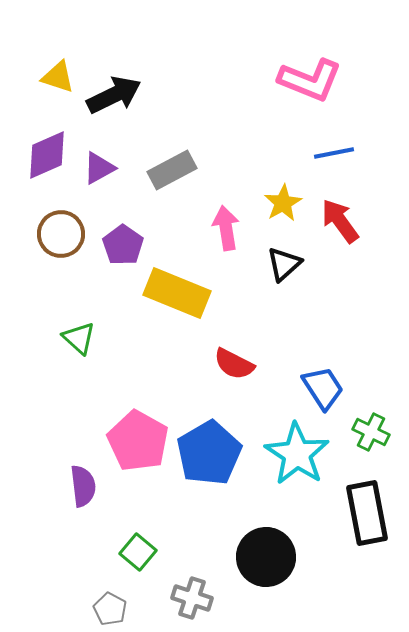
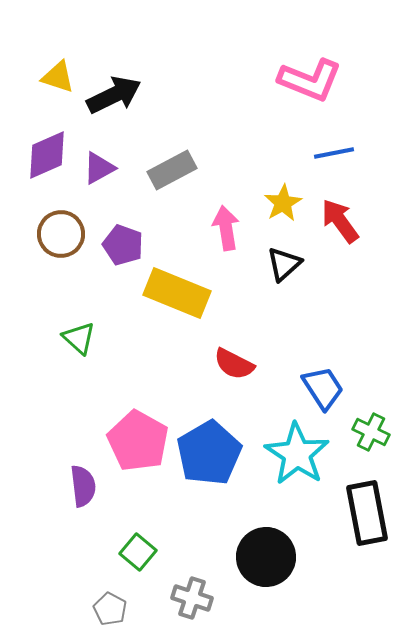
purple pentagon: rotated 15 degrees counterclockwise
